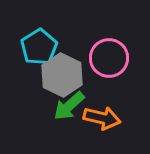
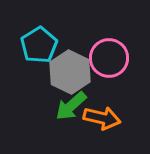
cyan pentagon: moved 2 px up
gray hexagon: moved 8 px right, 3 px up
green arrow: moved 2 px right
